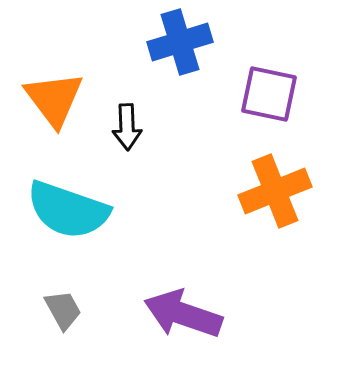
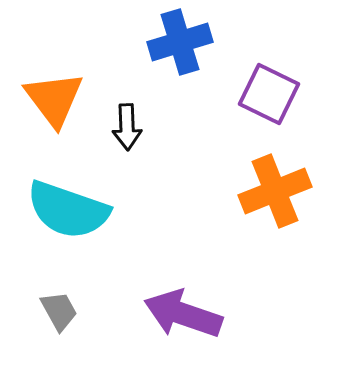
purple square: rotated 14 degrees clockwise
gray trapezoid: moved 4 px left, 1 px down
